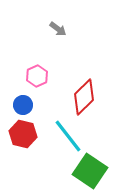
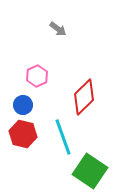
cyan line: moved 5 px left, 1 px down; rotated 18 degrees clockwise
